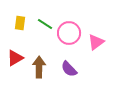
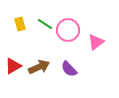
yellow rectangle: moved 1 px down; rotated 24 degrees counterclockwise
pink circle: moved 1 px left, 3 px up
red triangle: moved 2 px left, 8 px down
brown arrow: rotated 65 degrees clockwise
